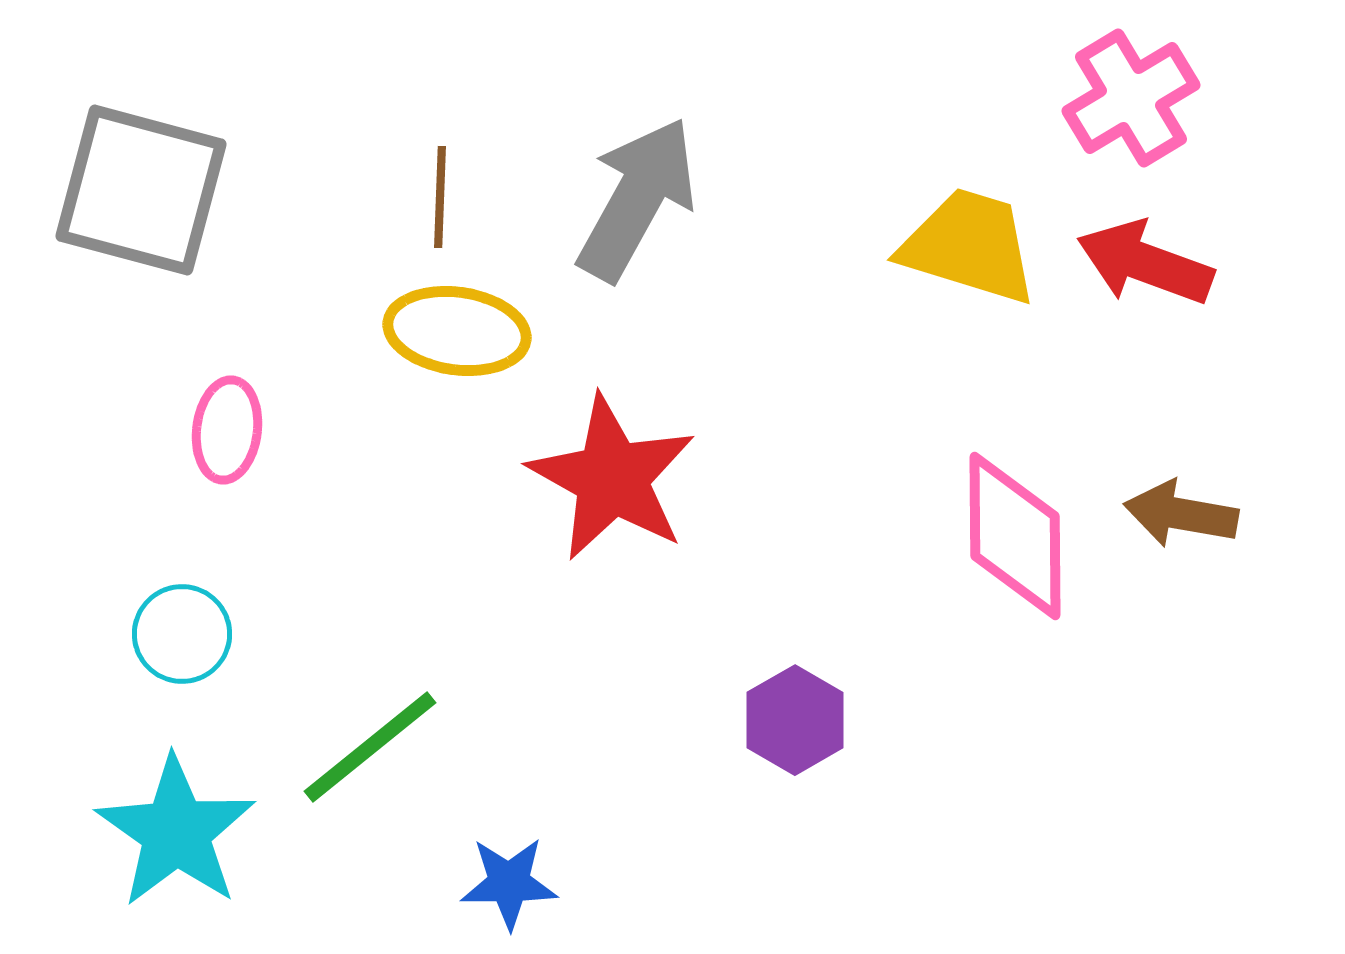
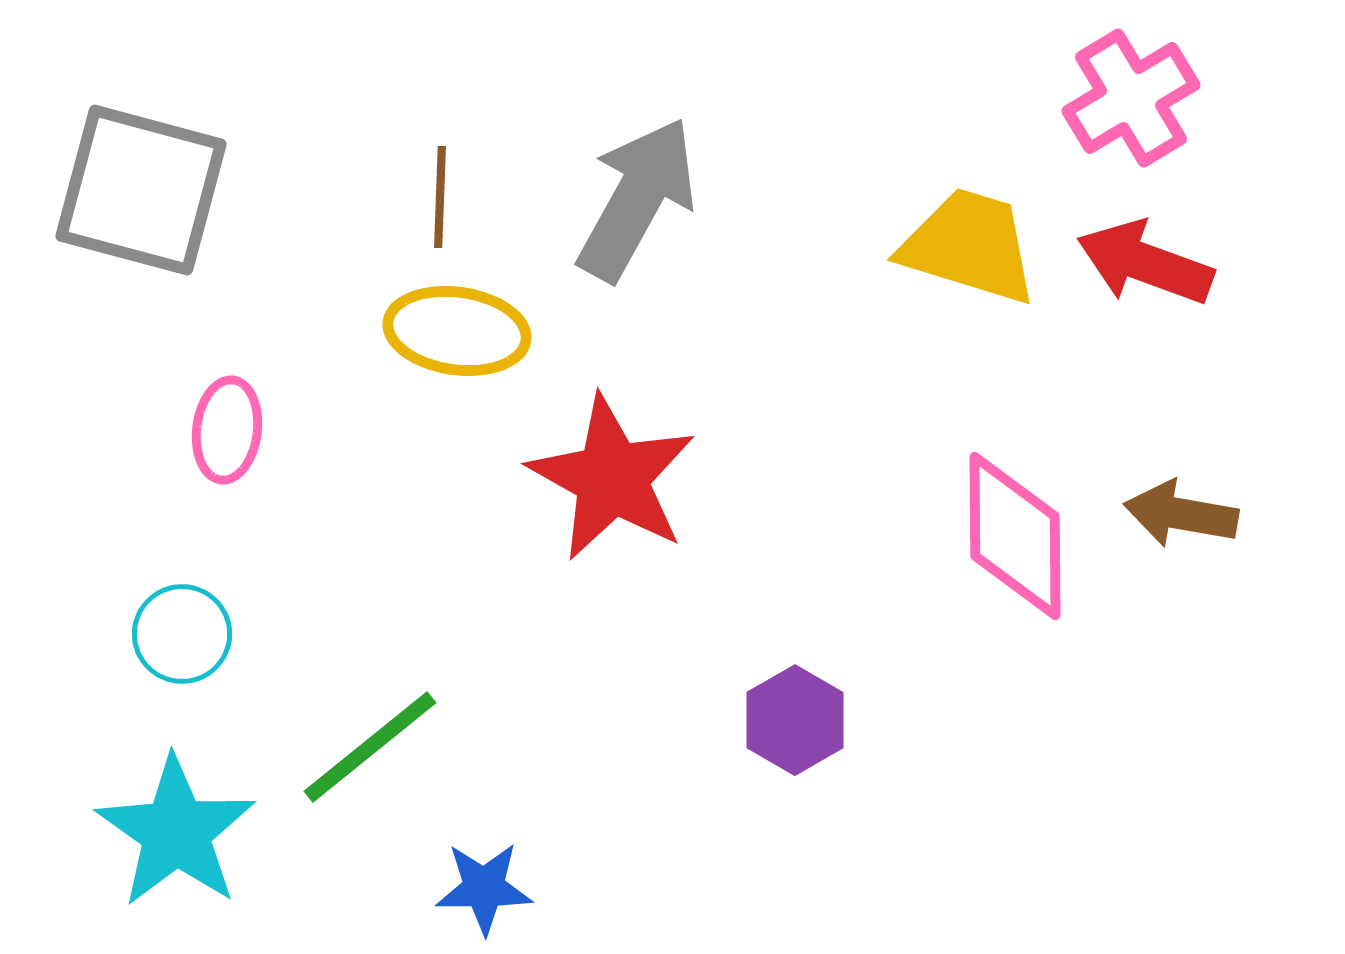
blue star: moved 25 px left, 5 px down
